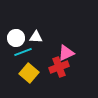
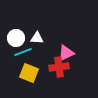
white triangle: moved 1 px right, 1 px down
red cross: rotated 12 degrees clockwise
yellow square: rotated 18 degrees counterclockwise
